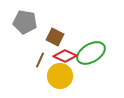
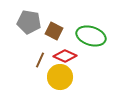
gray pentagon: moved 4 px right
brown square: moved 1 px left, 6 px up
green ellipse: moved 17 px up; rotated 48 degrees clockwise
yellow circle: moved 1 px down
